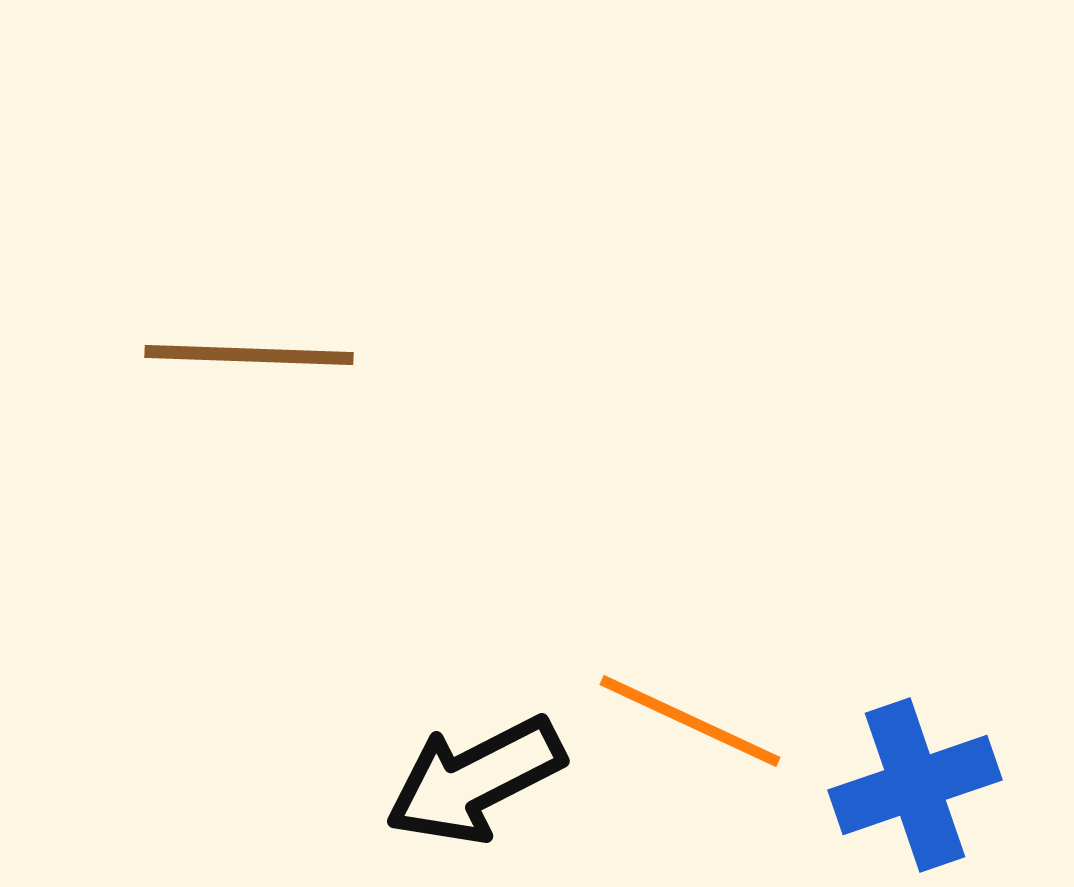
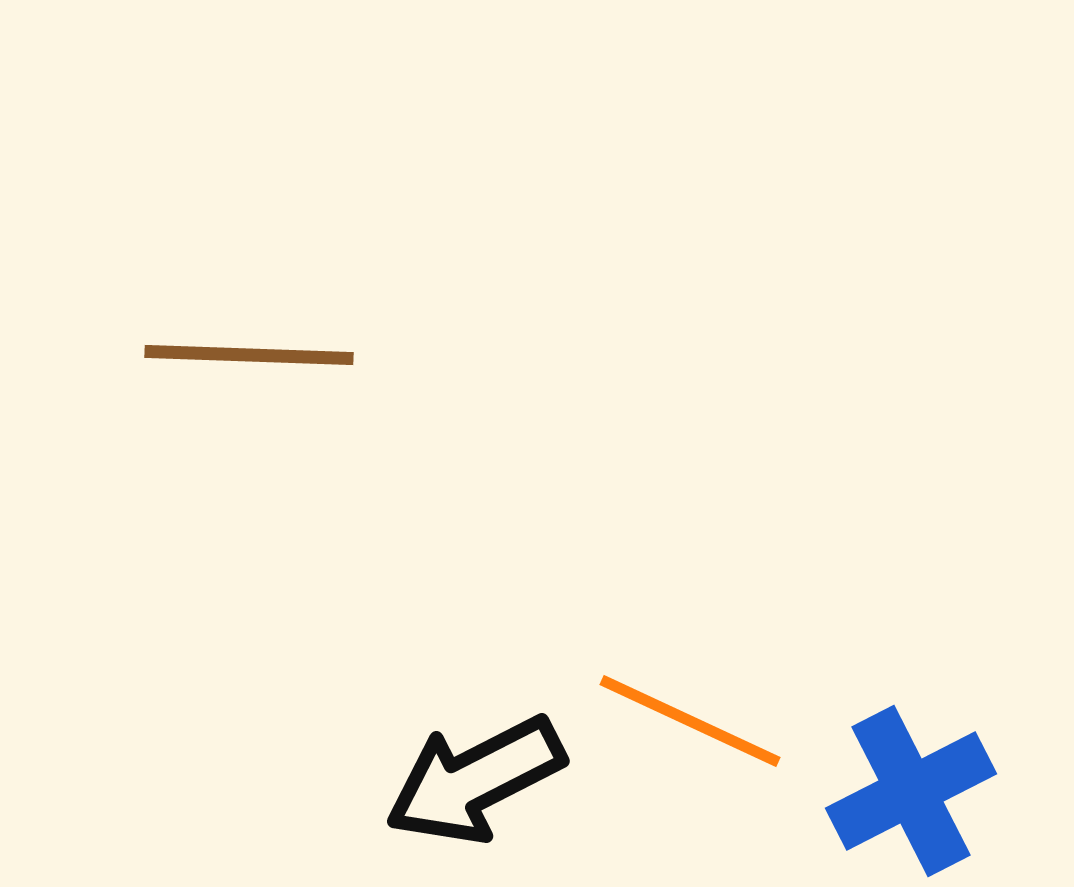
blue cross: moved 4 px left, 6 px down; rotated 8 degrees counterclockwise
